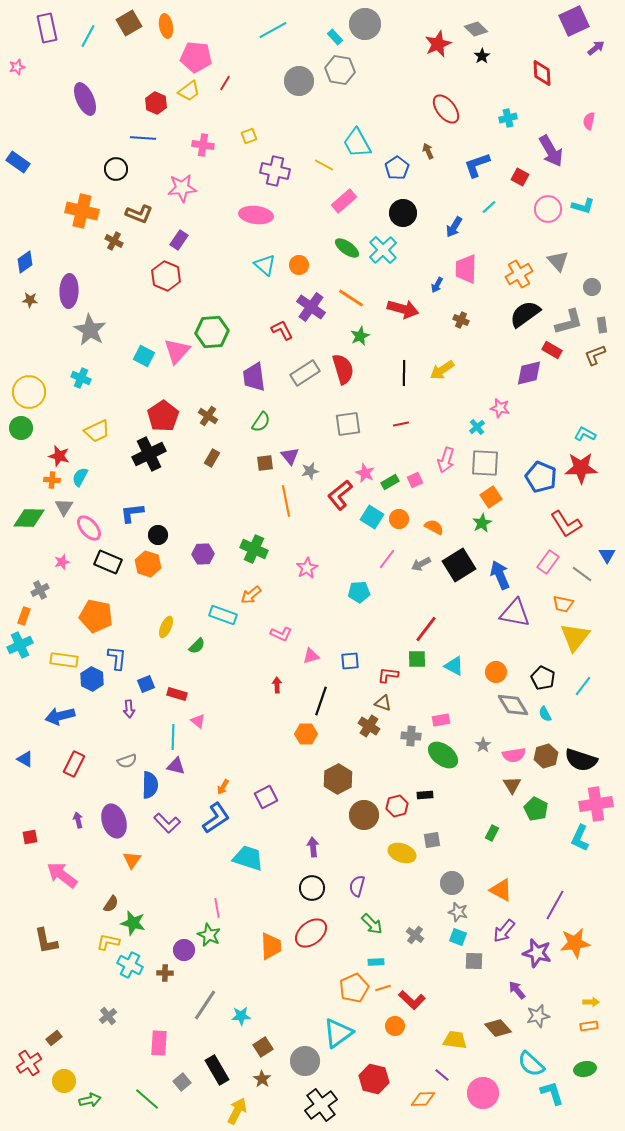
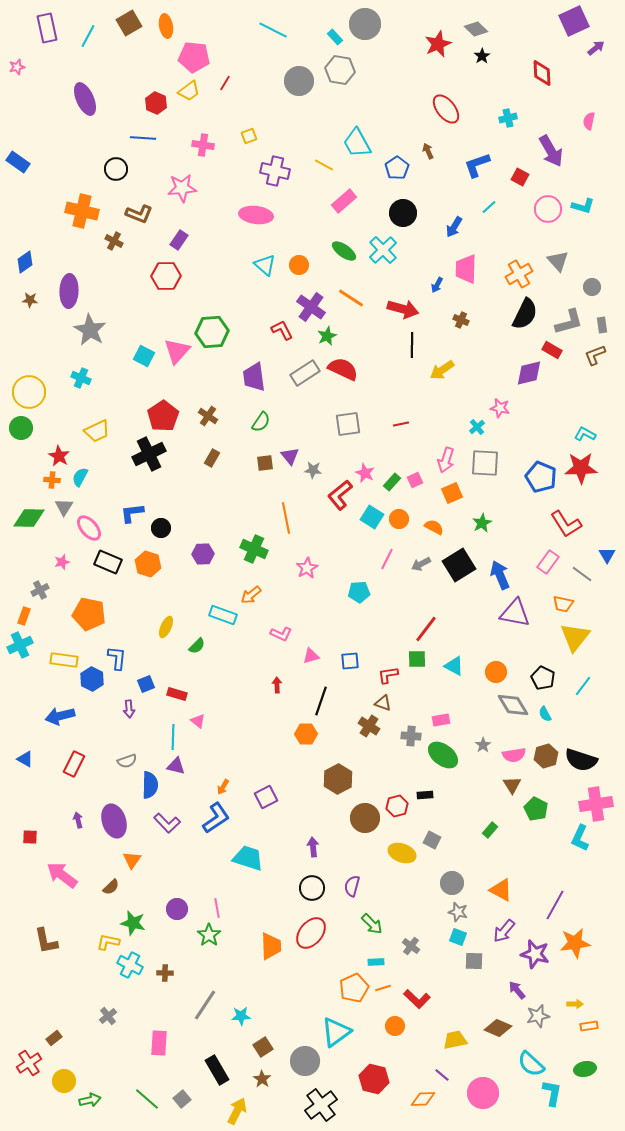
cyan line at (273, 30): rotated 56 degrees clockwise
pink pentagon at (196, 57): moved 2 px left
green ellipse at (347, 248): moved 3 px left, 3 px down
red hexagon at (166, 276): rotated 24 degrees counterclockwise
black semicircle at (525, 314): rotated 152 degrees clockwise
green star at (360, 336): moved 33 px left
red semicircle at (343, 369): rotated 48 degrees counterclockwise
black line at (404, 373): moved 8 px right, 28 px up
red star at (59, 456): rotated 15 degrees clockwise
gray star at (310, 471): moved 3 px right, 1 px up; rotated 18 degrees clockwise
green rectangle at (390, 482): moved 2 px right; rotated 18 degrees counterclockwise
orange square at (491, 497): moved 39 px left, 4 px up; rotated 10 degrees clockwise
orange line at (286, 501): moved 17 px down
black circle at (158, 535): moved 3 px right, 7 px up
pink line at (387, 559): rotated 10 degrees counterclockwise
orange pentagon at (96, 616): moved 7 px left, 2 px up
red L-shape at (388, 675): rotated 15 degrees counterclockwise
brown circle at (364, 815): moved 1 px right, 3 px down
green rectangle at (492, 833): moved 2 px left, 3 px up; rotated 14 degrees clockwise
red square at (30, 837): rotated 14 degrees clockwise
gray square at (432, 840): rotated 36 degrees clockwise
purple semicircle at (357, 886): moved 5 px left
brown semicircle at (111, 904): moved 17 px up; rotated 12 degrees clockwise
red ellipse at (311, 933): rotated 12 degrees counterclockwise
green star at (209, 935): rotated 10 degrees clockwise
gray cross at (415, 935): moved 4 px left, 11 px down
purple circle at (184, 950): moved 7 px left, 41 px up
purple star at (537, 953): moved 2 px left, 1 px down
red L-shape at (412, 1000): moved 5 px right, 1 px up
yellow arrow at (591, 1002): moved 16 px left, 2 px down
brown diamond at (498, 1028): rotated 24 degrees counterclockwise
cyan triangle at (338, 1033): moved 2 px left, 1 px up
yellow trapezoid at (455, 1040): rotated 20 degrees counterclockwise
gray square at (182, 1082): moved 17 px down
cyan L-shape at (552, 1093): rotated 28 degrees clockwise
